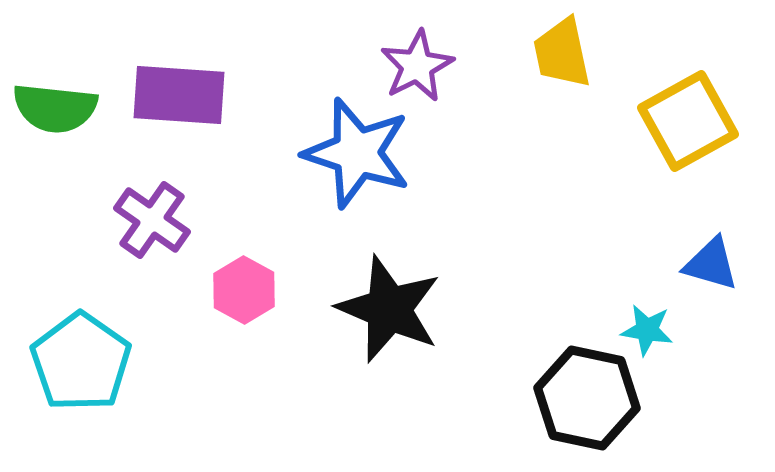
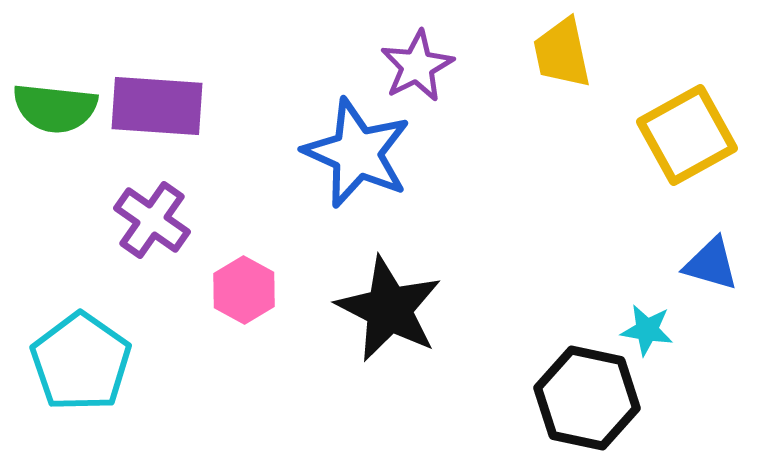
purple rectangle: moved 22 px left, 11 px down
yellow square: moved 1 px left, 14 px down
blue star: rotated 6 degrees clockwise
black star: rotated 4 degrees clockwise
